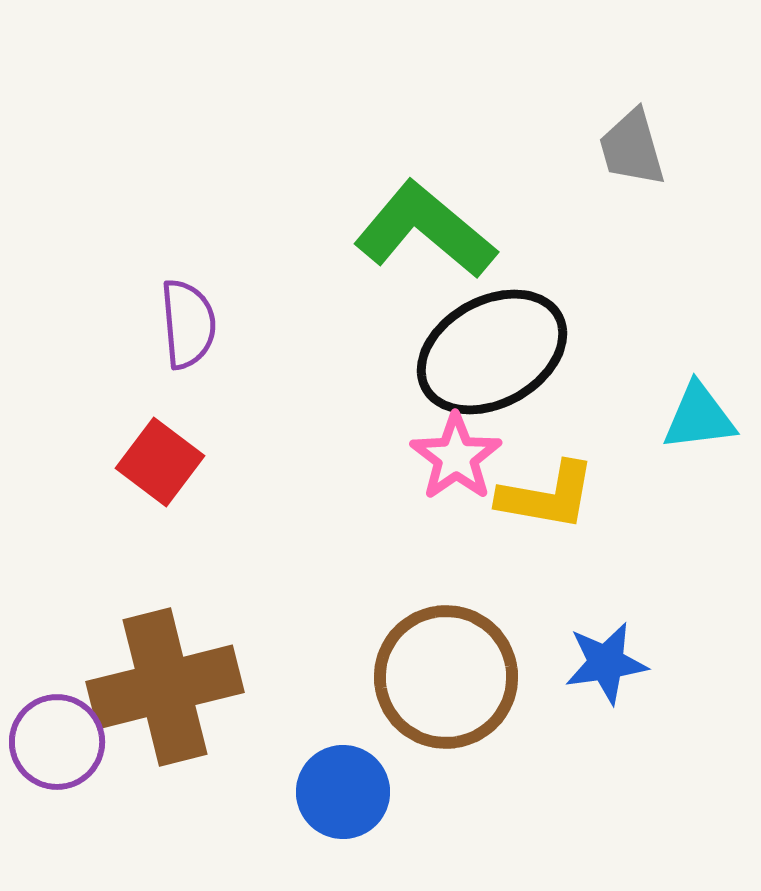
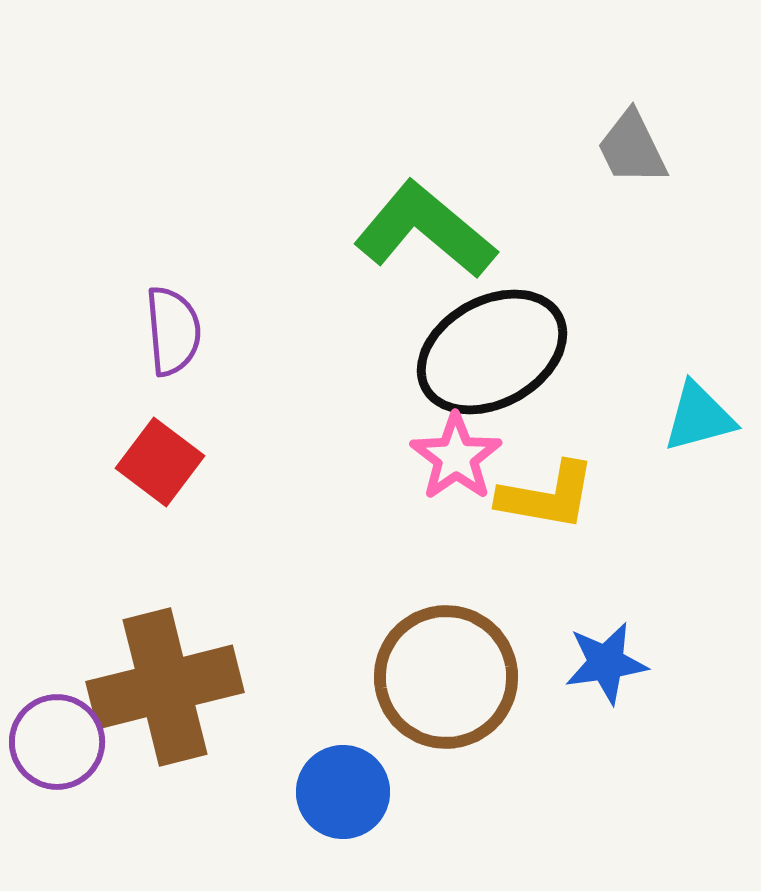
gray trapezoid: rotated 10 degrees counterclockwise
purple semicircle: moved 15 px left, 7 px down
cyan triangle: rotated 8 degrees counterclockwise
